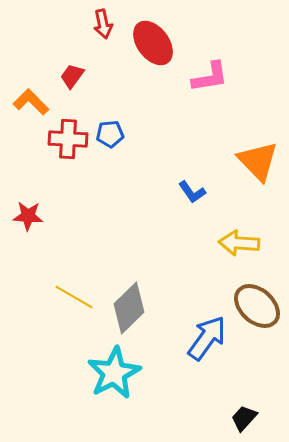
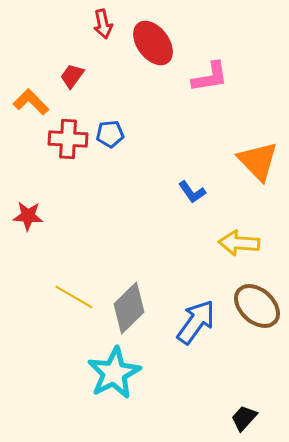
blue arrow: moved 11 px left, 16 px up
